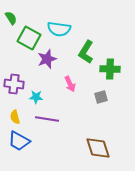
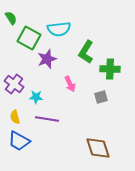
cyan semicircle: rotated 15 degrees counterclockwise
purple cross: rotated 30 degrees clockwise
